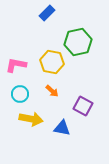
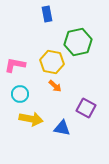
blue rectangle: moved 1 px down; rotated 56 degrees counterclockwise
pink L-shape: moved 1 px left
orange arrow: moved 3 px right, 5 px up
purple square: moved 3 px right, 2 px down
